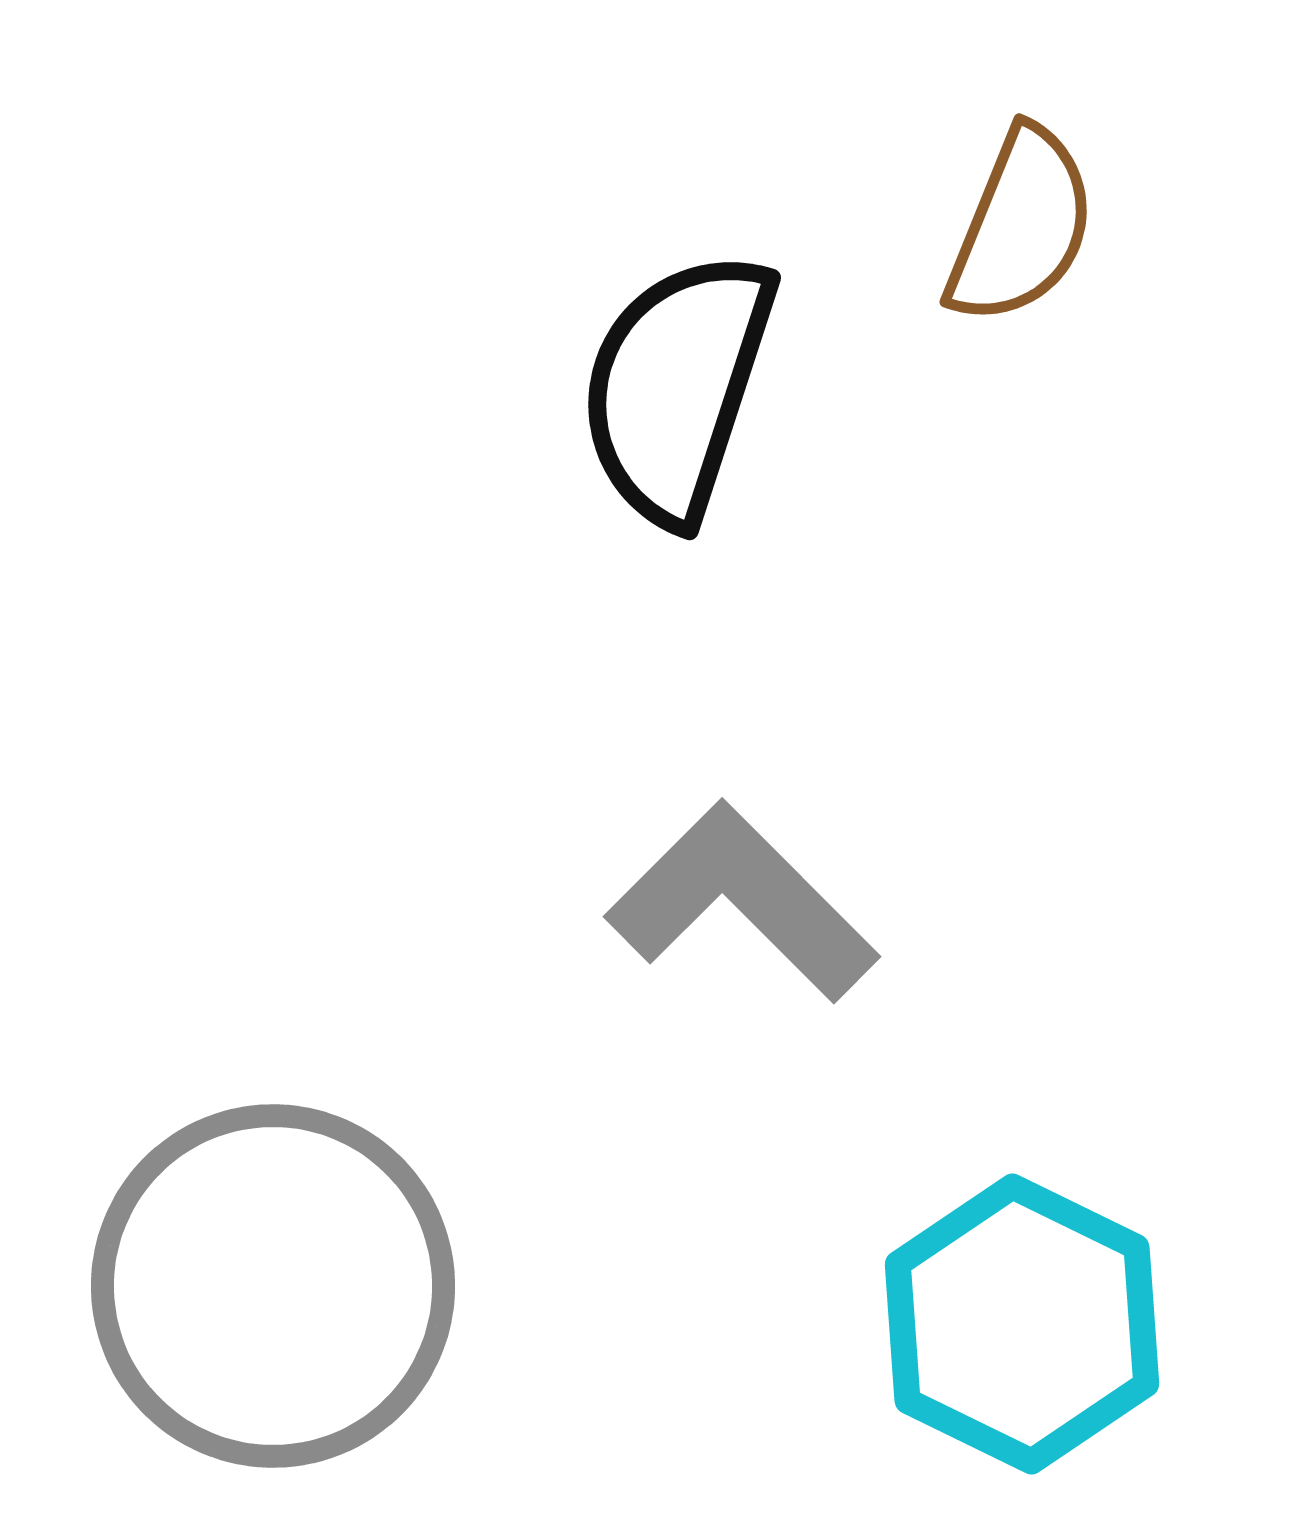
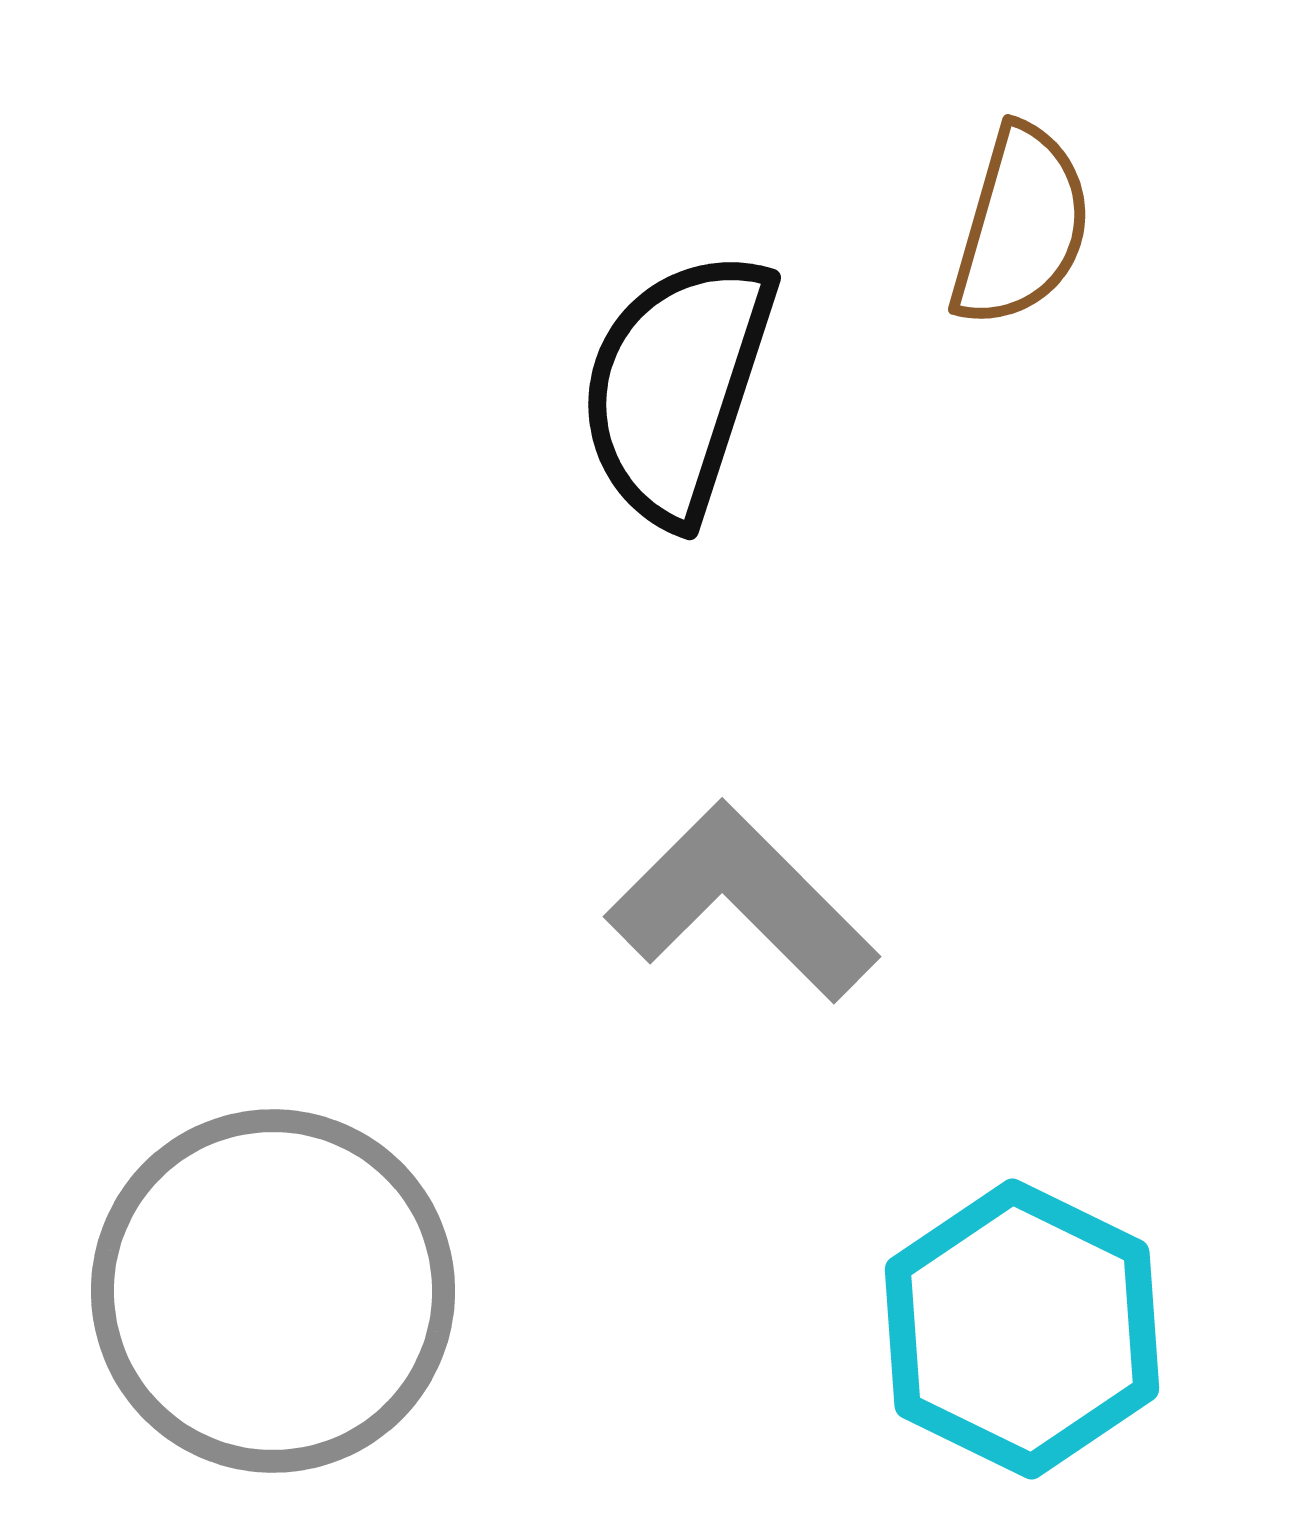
brown semicircle: rotated 6 degrees counterclockwise
gray circle: moved 5 px down
cyan hexagon: moved 5 px down
